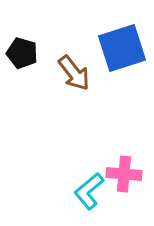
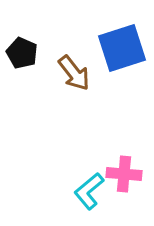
black pentagon: rotated 8 degrees clockwise
